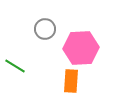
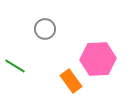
pink hexagon: moved 17 px right, 11 px down
orange rectangle: rotated 40 degrees counterclockwise
